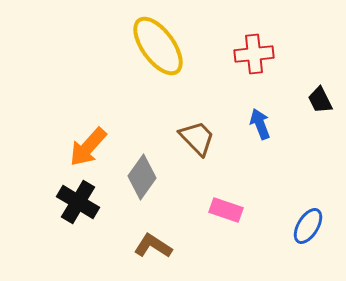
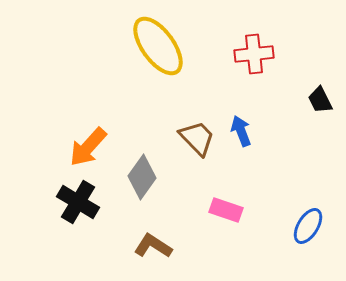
blue arrow: moved 19 px left, 7 px down
